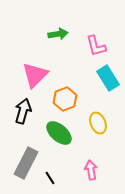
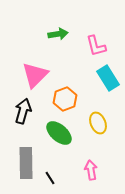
gray rectangle: rotated 28 degrees counterclockwise
